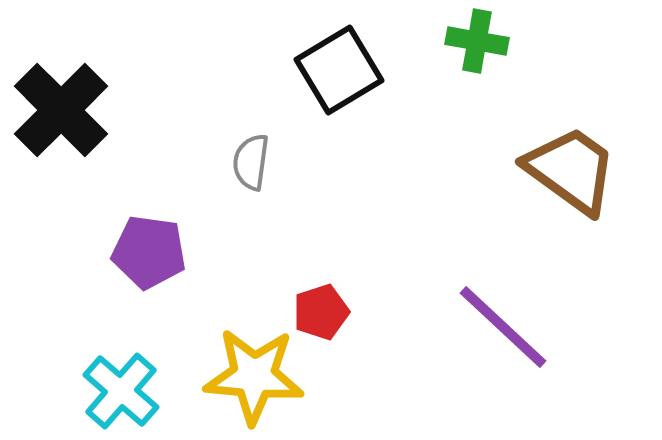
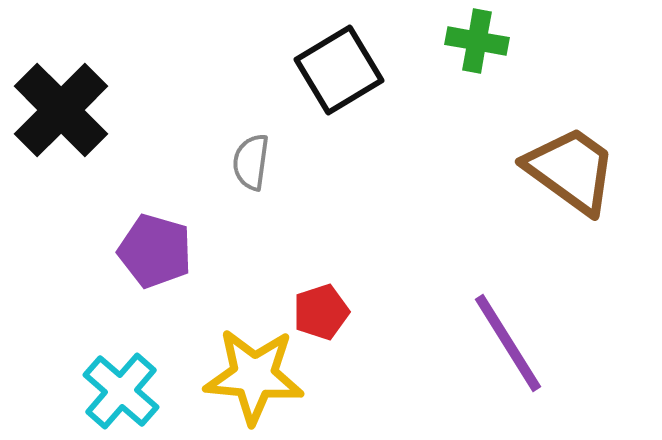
purple pentagon: moved 6 px right, 1 px up; rotated 8 degrees clockwise
purple line: moved 5 px right, 16 px down; rotated 15 degrees clockwise
